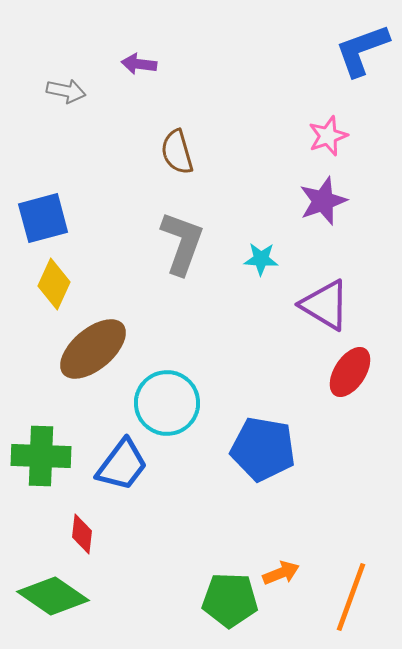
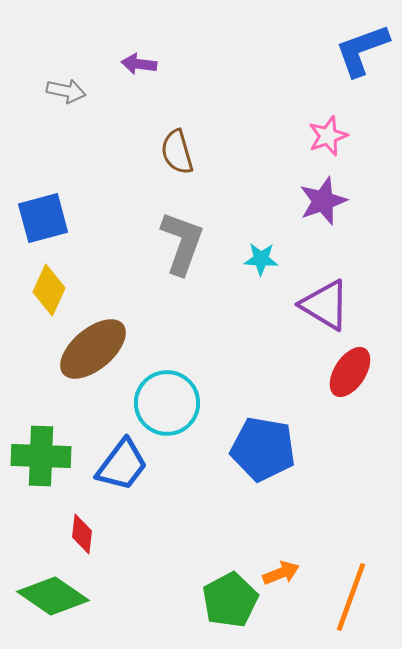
yellow diamond: moved 5 px left, 6 px down
green pentagon: rotated 30 degrees counterclockwise
